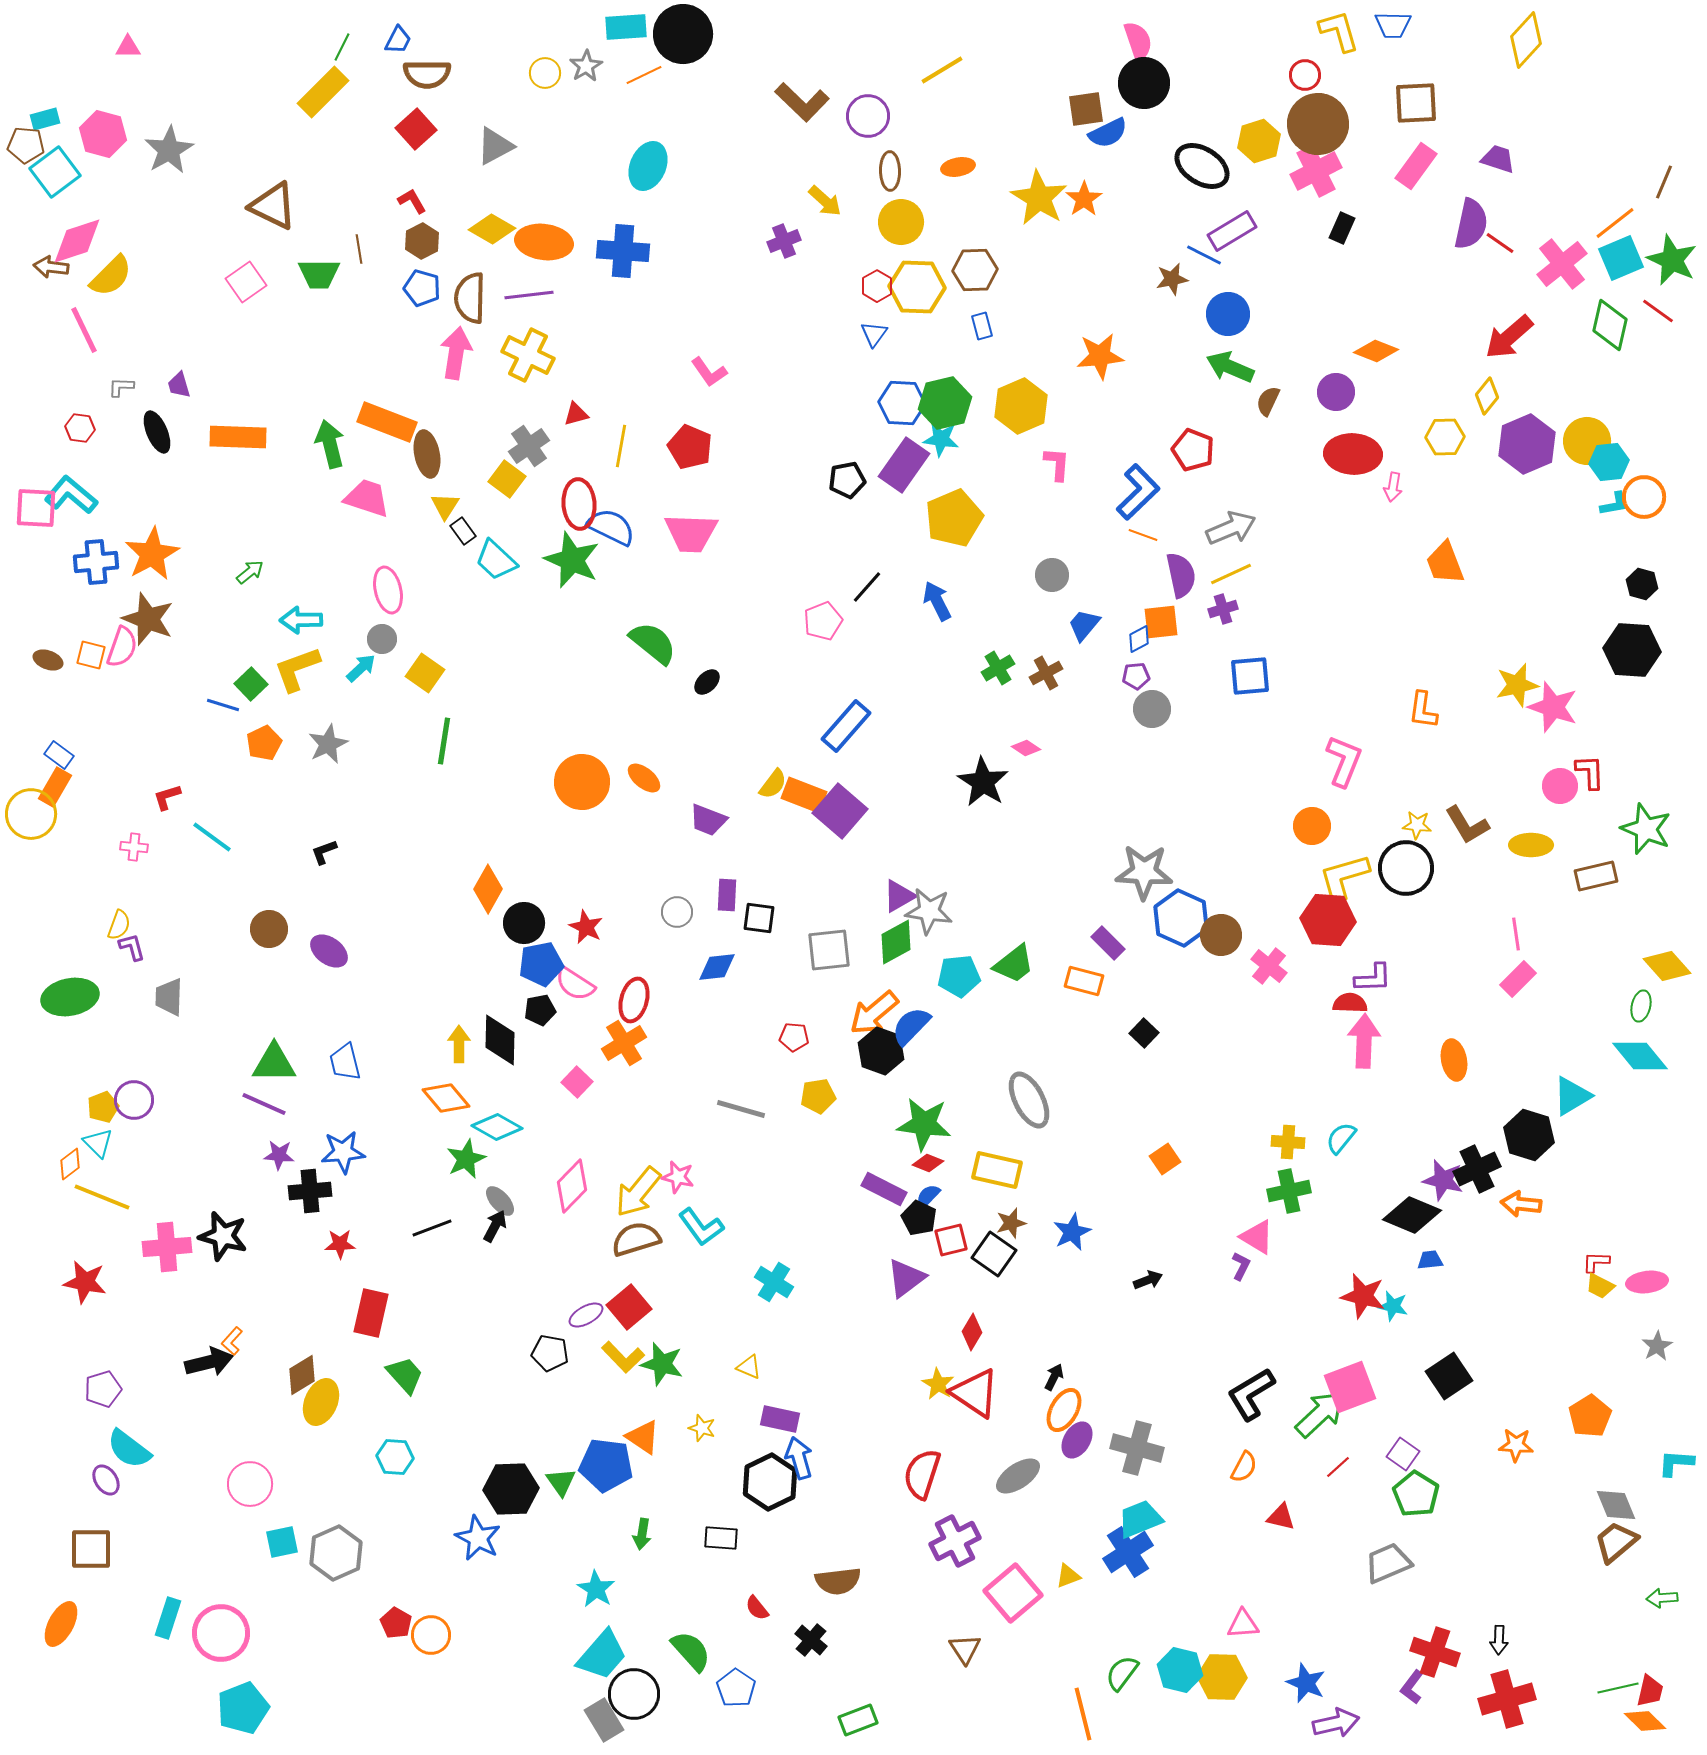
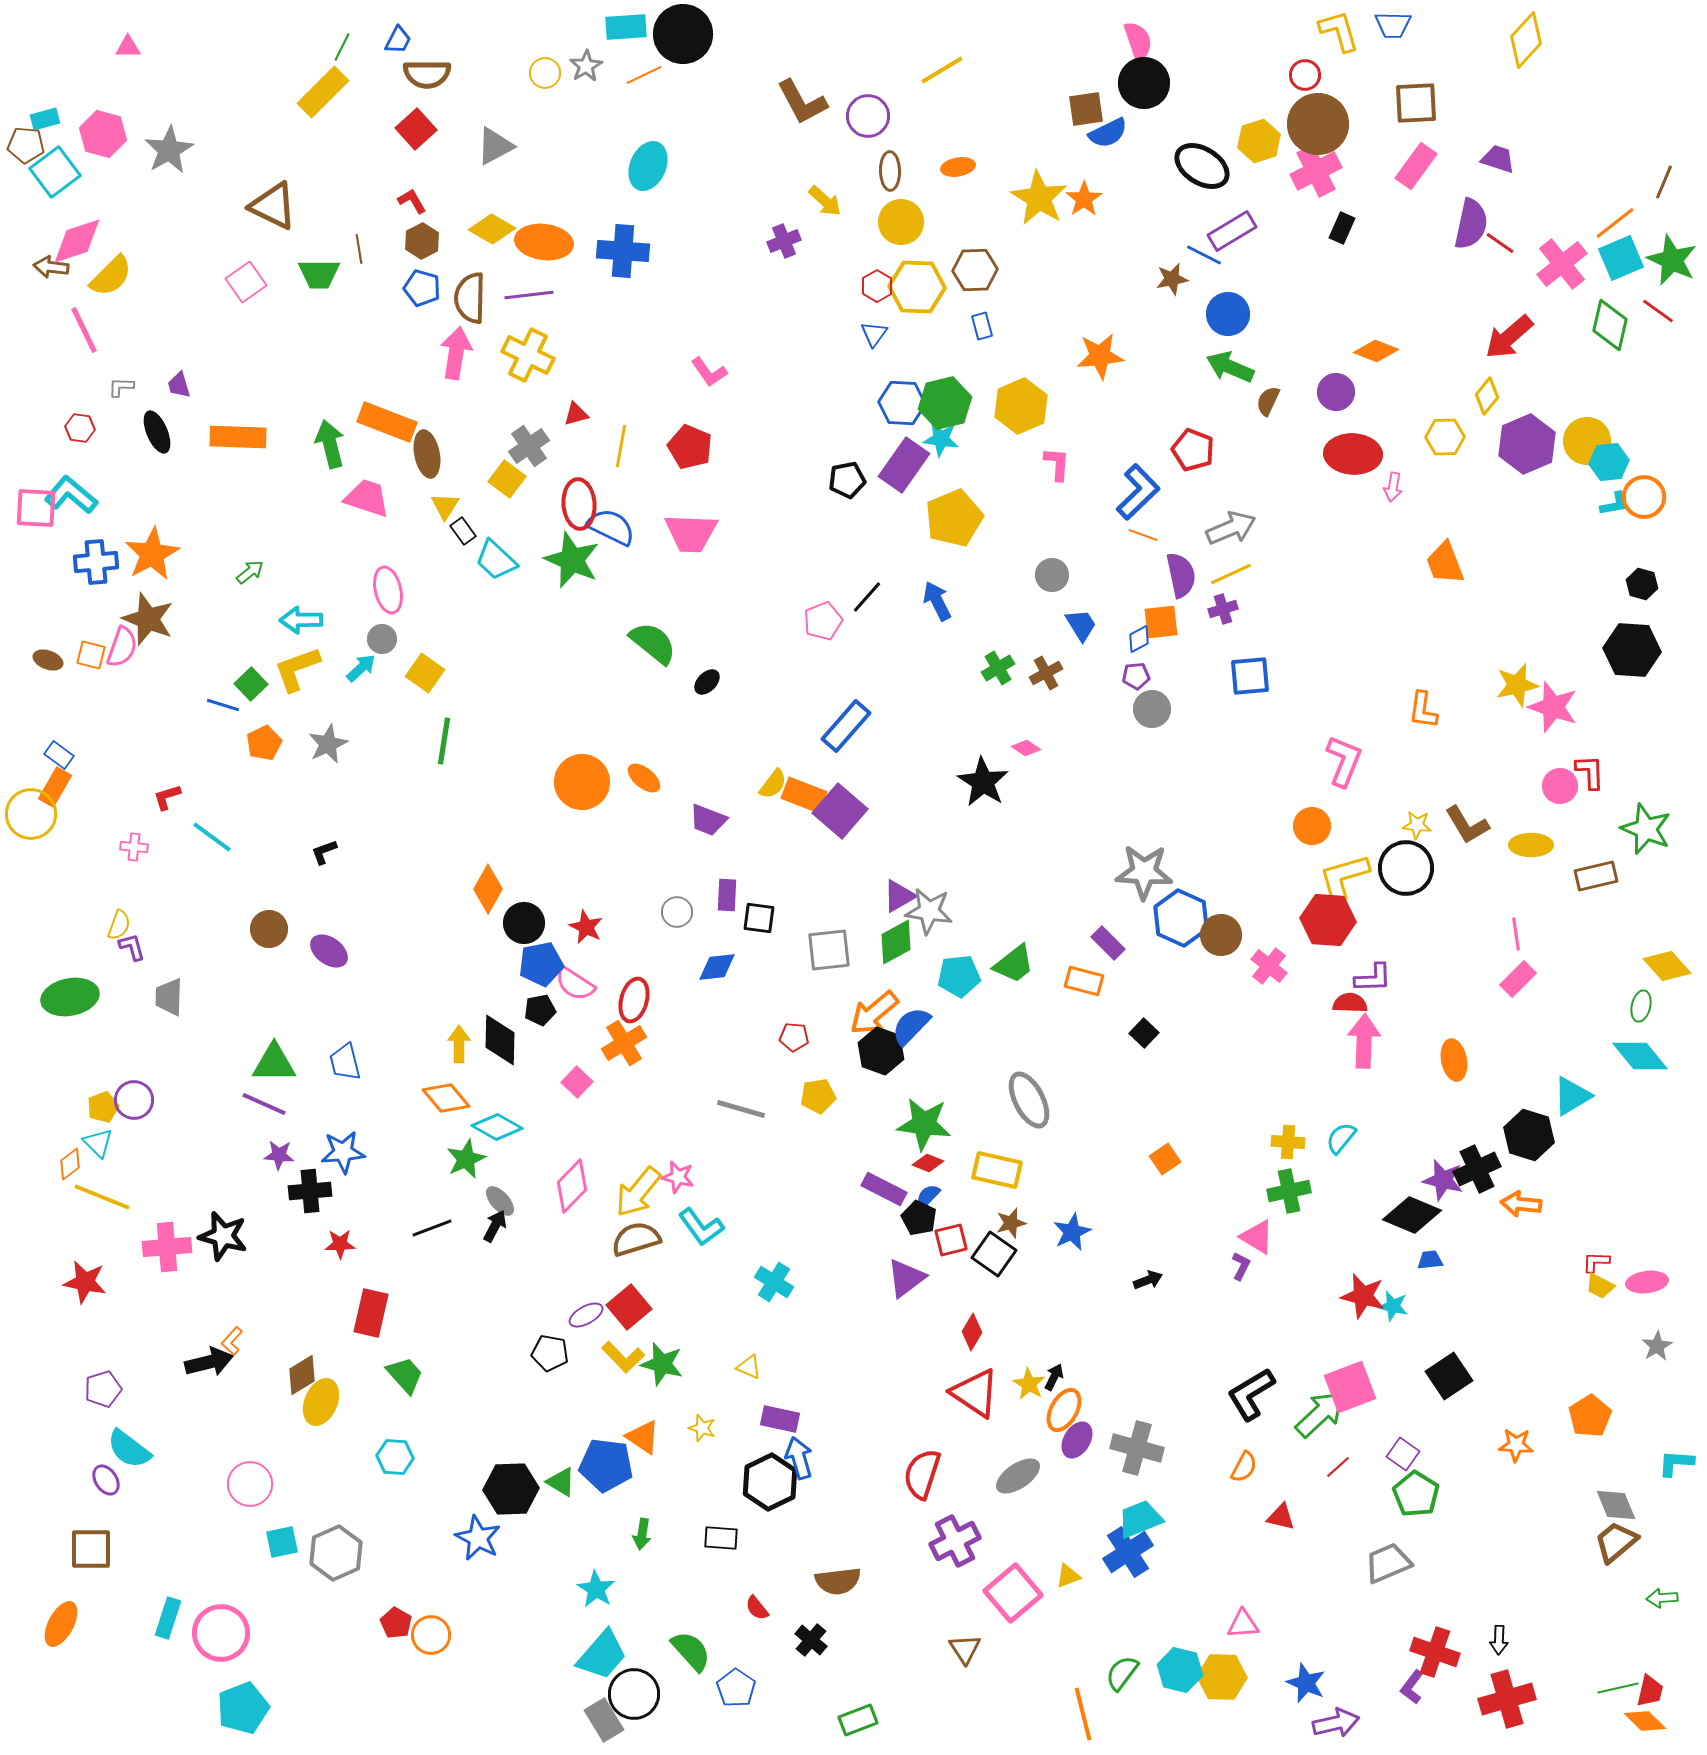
brown L-shape at (802, 102): rotated 18 degrees clockwise
black line at (867, 587): moved 10 px down
blue trapezoid at (1084, 625): moved 3 px left; rotated 108 degrees clockwise
yellow star at (938, 1384): moved 91 px right
green triangle at (561, 1482): rotated 24 degrees counterclockwise
